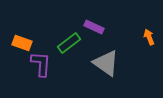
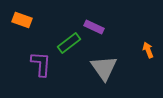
orange arrow: moved 1 px left, 13 px down
orange rectangle: moved 23 px up
gray triangle: moved 2 px left, 5 px down; rotated 20 degrees clockwise
